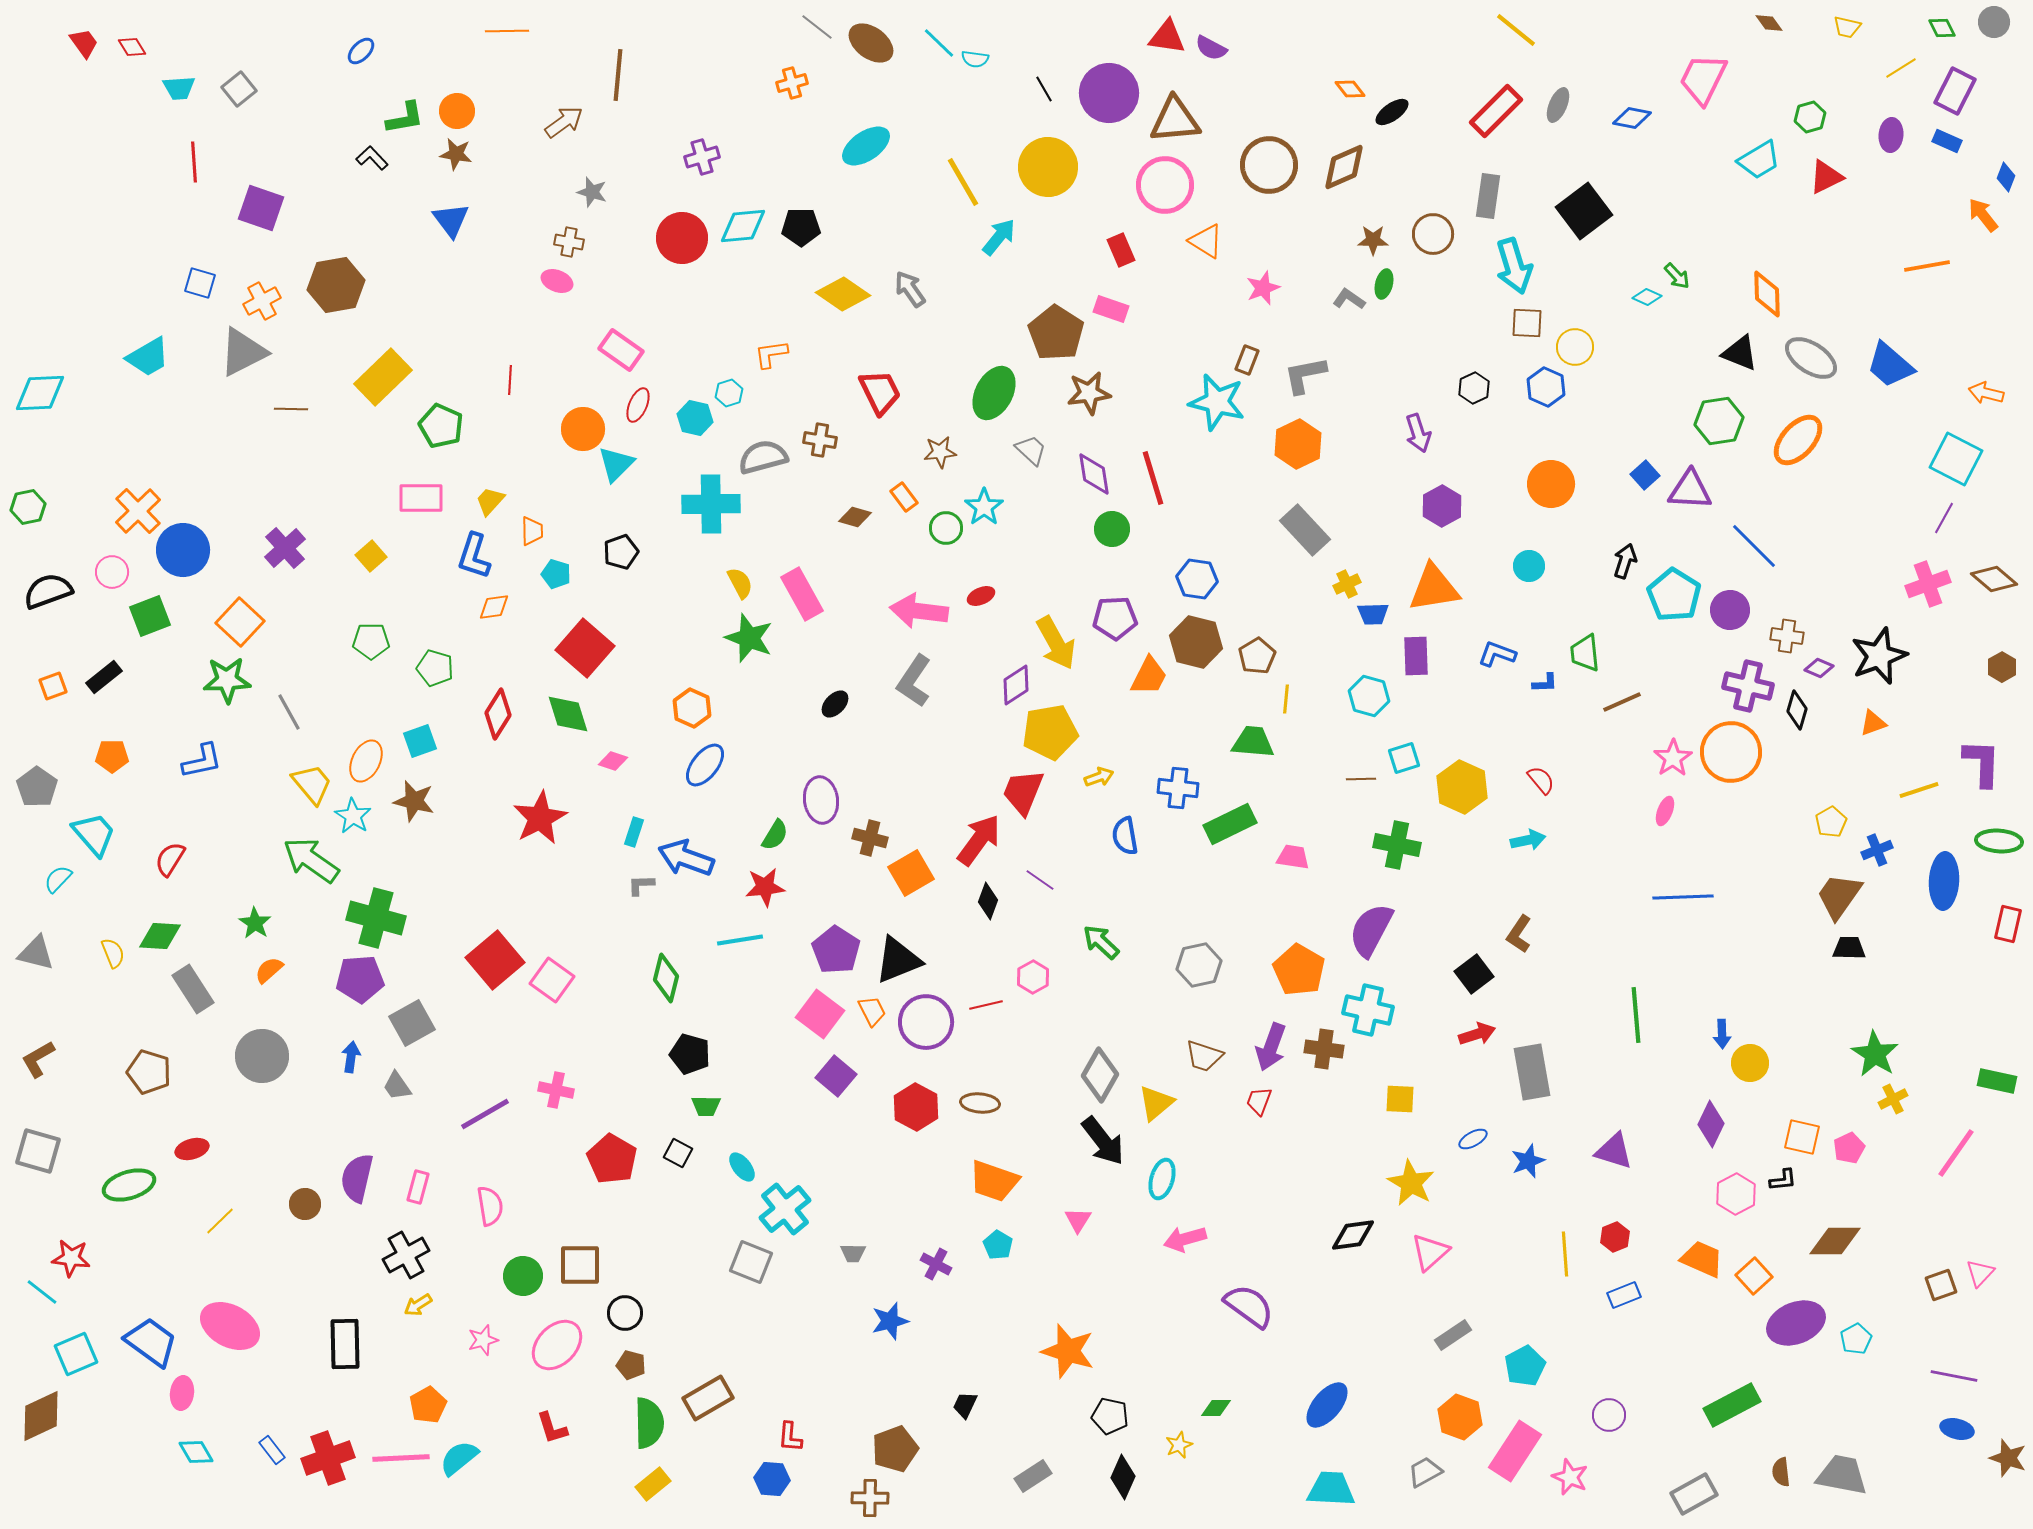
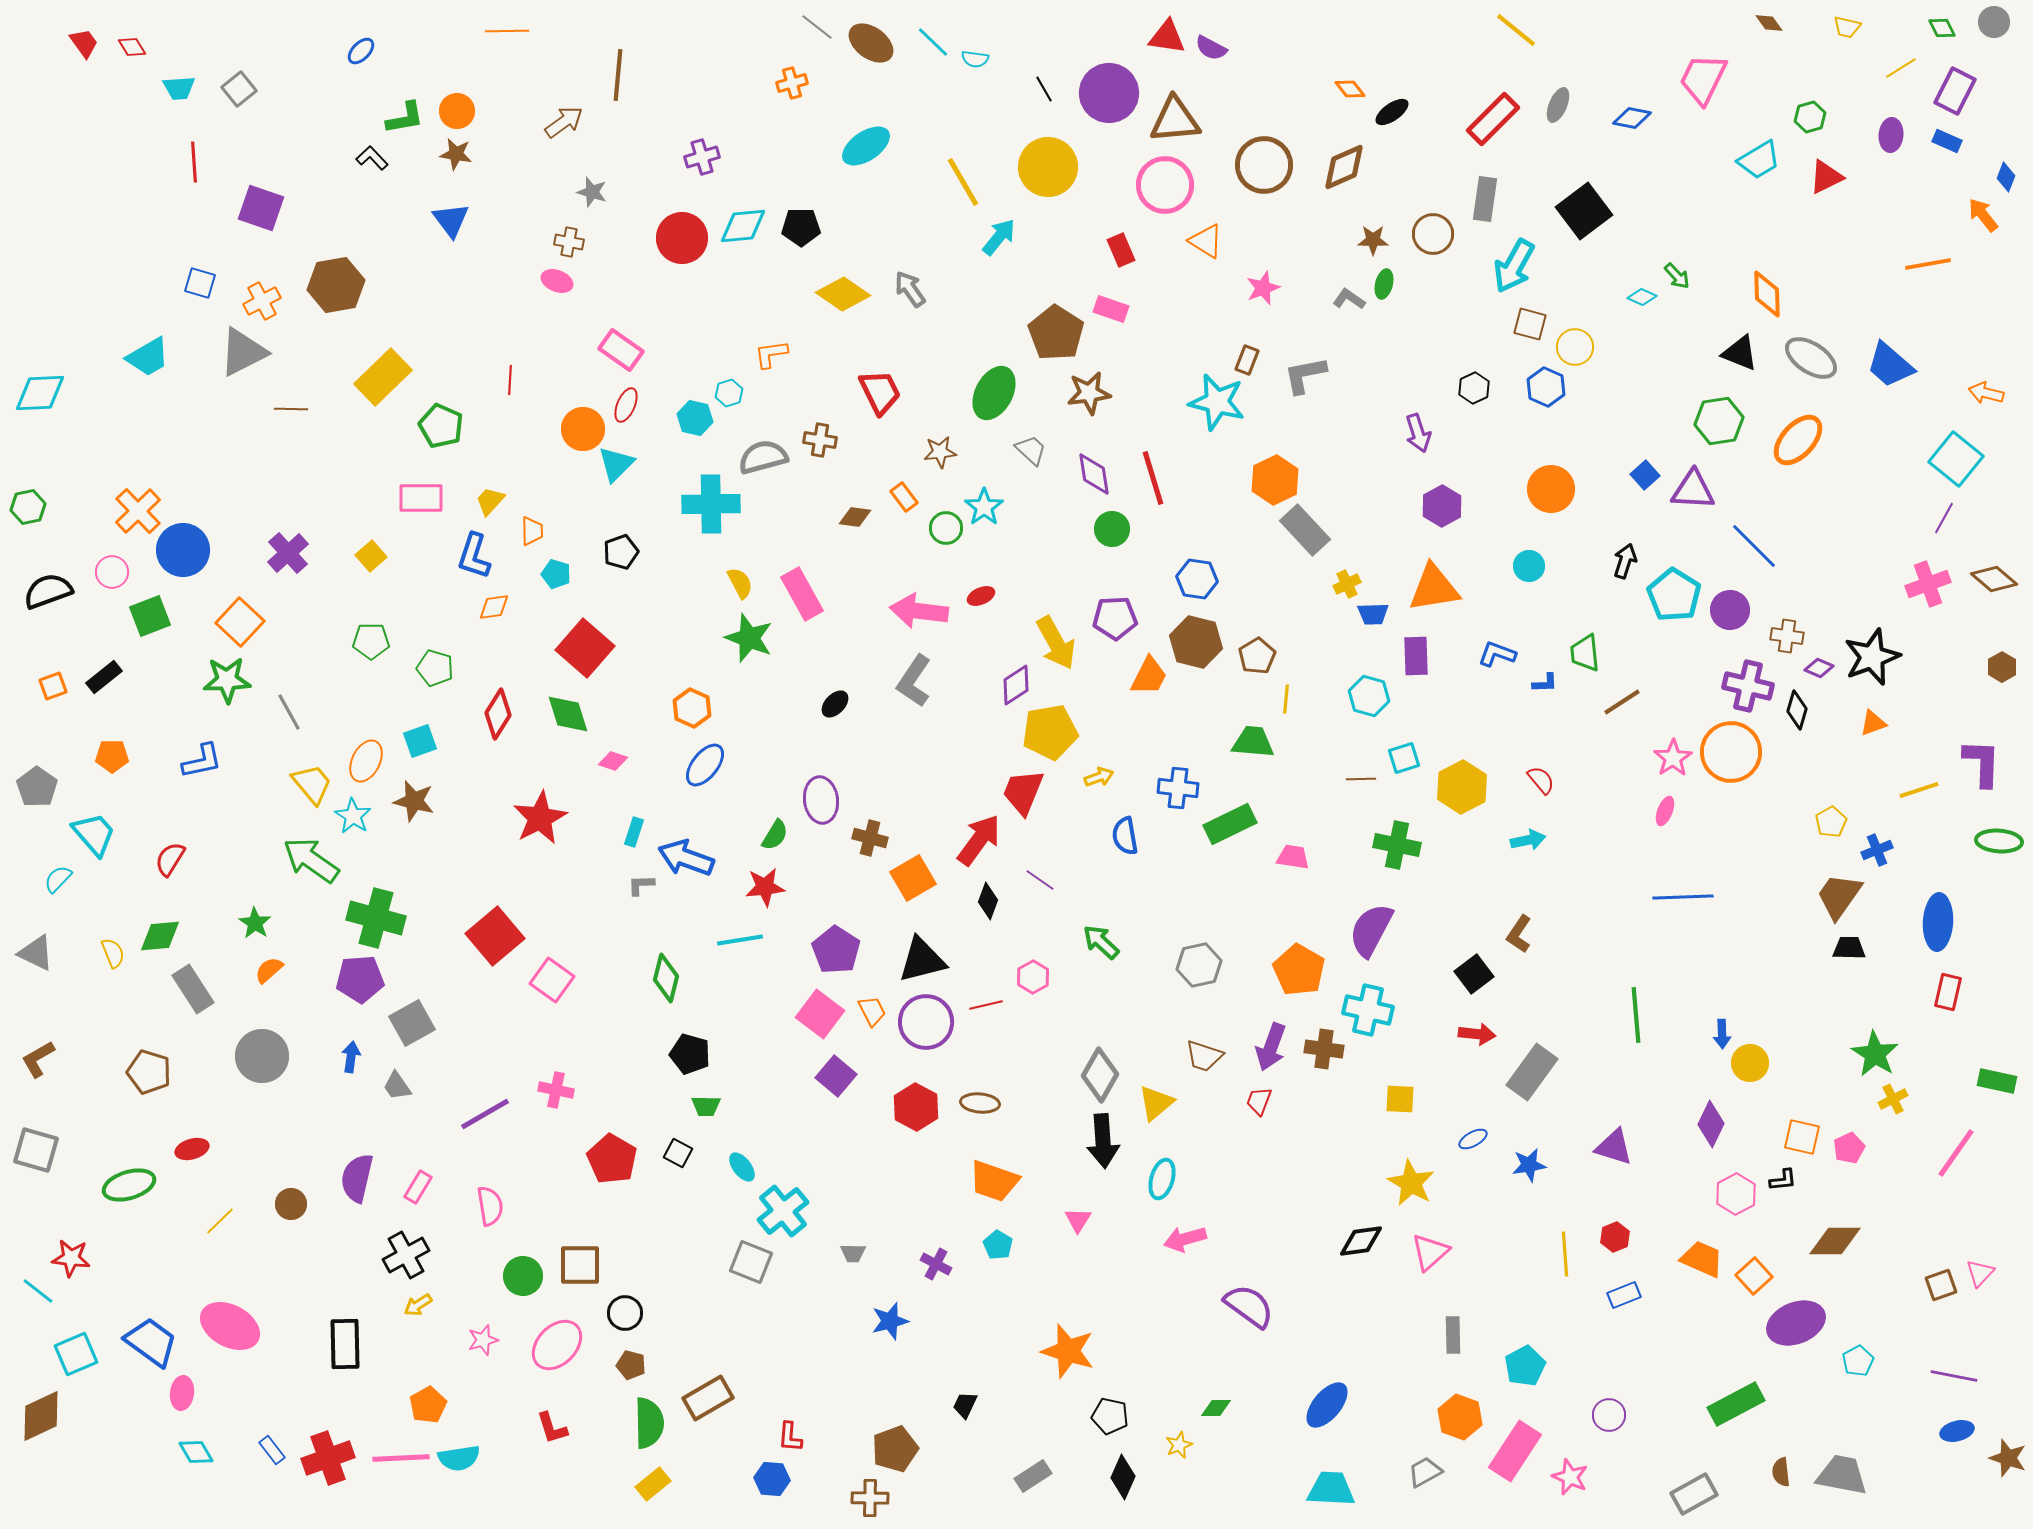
cyan line at (939, 43): moved 6 px left, 1 px up
red rectangle at (1496, 111): moved 3 px left, 8 px down
brown circle at (1269, 165): moved 5 px left
gray rectangle at (1488, 196): moved 3 px left, 3 px down
cyan arrow at (1514, 266): rotated 46 degrees clockwise
orange line at (1927, 266): moved 1 px right, 2 px up
cyan diamond at (1647, 297): moved 5 px left
brown square at (1527, 323): moved 3 px right, 1 px down; rotated 12 degrees clockwise
red ellipse at (638, 405): moved 12 px left
orange hexagon at (1298, 444): moved 23 px left, 36 px down
cyan square at (1956, 459): rotated 12 degrees clockwise
orange circle at (1551, 484): moved 5 px down
purple triangle at (1690, 490): moved 3 px right
brown diamond at (855, 517): rotated 8 degrees counterclockwise
purple cross at (285, 548): moved 3 px right, 5 px down
black star at (1879, 656): moved 7 px left, 1 px down
brown line at (1622, 702): rotated 9 degrees counterclockwise
yellow hexagon at (1462, 787): rotated 9 degrees clockwise
orange square at (911, 873): moved 2 px right, 5 px down
blue ellipse at (1944, 881): moved 6 px left, 41 px down
red rectangle at (2008, 924): moved 60 px left, 68 px down
green diamond at (160, 936): rotated 9 degrees counterclockwise
gray triangle at (36, 953): rotated 12 degrees clockwise
red square at (495, 960): moved 24 px up
black triangle at (898, 960): moved 24 px right; rotated 8 degrees clockwise
red arrow at (1477, 1034): rotated 24 degrees clockwise
gray rectangle at (1532, 1072): rotated 46 degrees clockwise
black arrow at (1103, 1141): rotated 34 degrees clockwise
gray square at (38, 1151): moved 2 px left, 1 px up
purple triangle at (1614, 1151): moved 4 px up
blue star at (1528, 1161): moved 1 px right, 4 px down; rotated 12 degrees clockwise
pink rectangle at (418, 1187): rotated 16 degrees clockwise
brown circle at (305, 1204): moved 14 px left
cyan cross at (785, 1209): moved 2 px left, 2 px down
black diamond at (1353, 1235): moved 8 px right, 6 px down
cyan line at (42, 1292): moved 4 px left, 1 px up
gray rectangle at (1453, 1335): rotated 57 degrees counterclockwise
cyan pentagon at (1856, 1339): moved 2 px right, 22 px down
green rectangle at (1732, 1405): moved 4 px right, 1 px up
blue ellipse at (1957, 1429): moved 2 px down; rotated 28 degrees counterclockwise
cyan semicircle at (459, 1458): rotated 150 degrees counterclockwise
